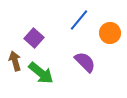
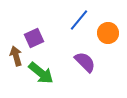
orange circle: moved 2 px left
purple square: rotated 24 degrees clockwise
brown arrow: moved 1 px right, 5 px up
